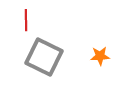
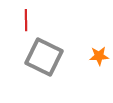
orange star: moved 1 px left
